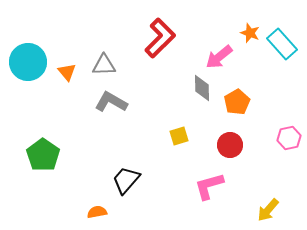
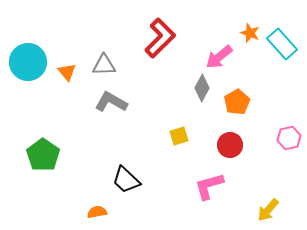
gray diamond: rotated 28 degrees clockwise
black trapezoid: rotated 88 degrees counterclockwise
